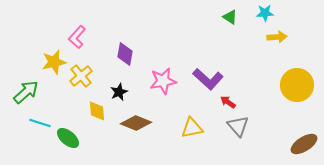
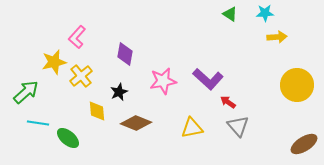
green triangle: moved 3 px up
cyan line: moved 2 px left; rotated 10 degrees counterclockwise
